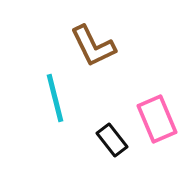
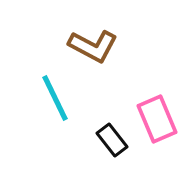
brown L-shape: rotated 36 degrees counterclockwise
cyan line: rotated 12 degrees counterclockwise
